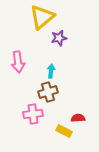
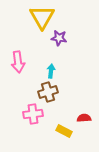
yellow triangle: rotated 20 degrees counterclockwise
purple star: rotated 21 degrees clockwise
red semicircle: moved 6 px right
